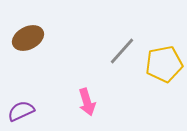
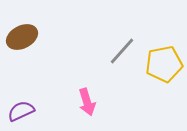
brown ellipse: moved 6 px left, 1 px up
